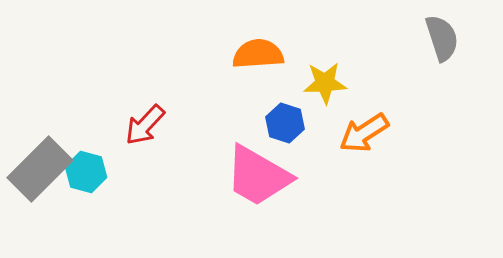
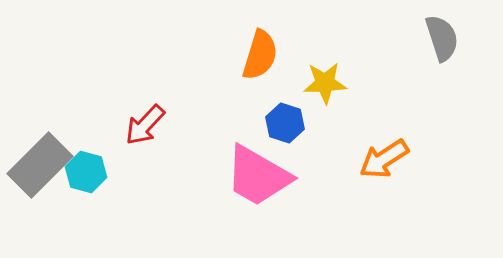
orange semicircle: moved 2 px right, 1 px down; rotated 111 degrees clockwise
orange arrow: moved 20 px right, 26 px down
gray rectangle: moved 4 px up
